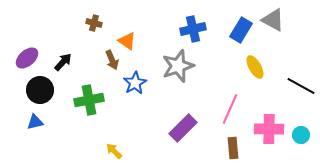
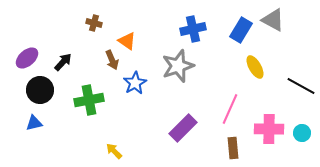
blue triangle: moved 1 px left, 1 px down
cyan circle: moved 1 px right, 2 px up
